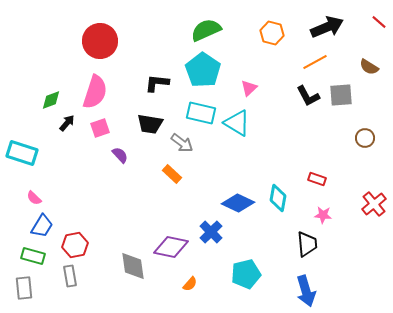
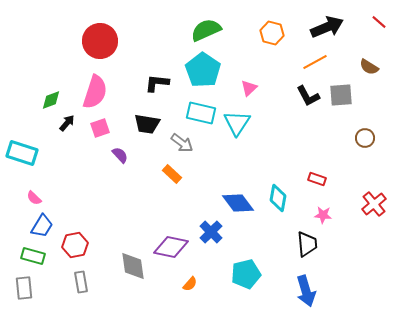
cyan triangle at (237, 123): rotated 32 degrees clockwise
black trapezoid at (150, 124): moved 3 px left
blue diamond at (238, 203): rotated 28 degrees clockwise
gray rectangle at (70, 276): moved 11 px right, 6 px down
